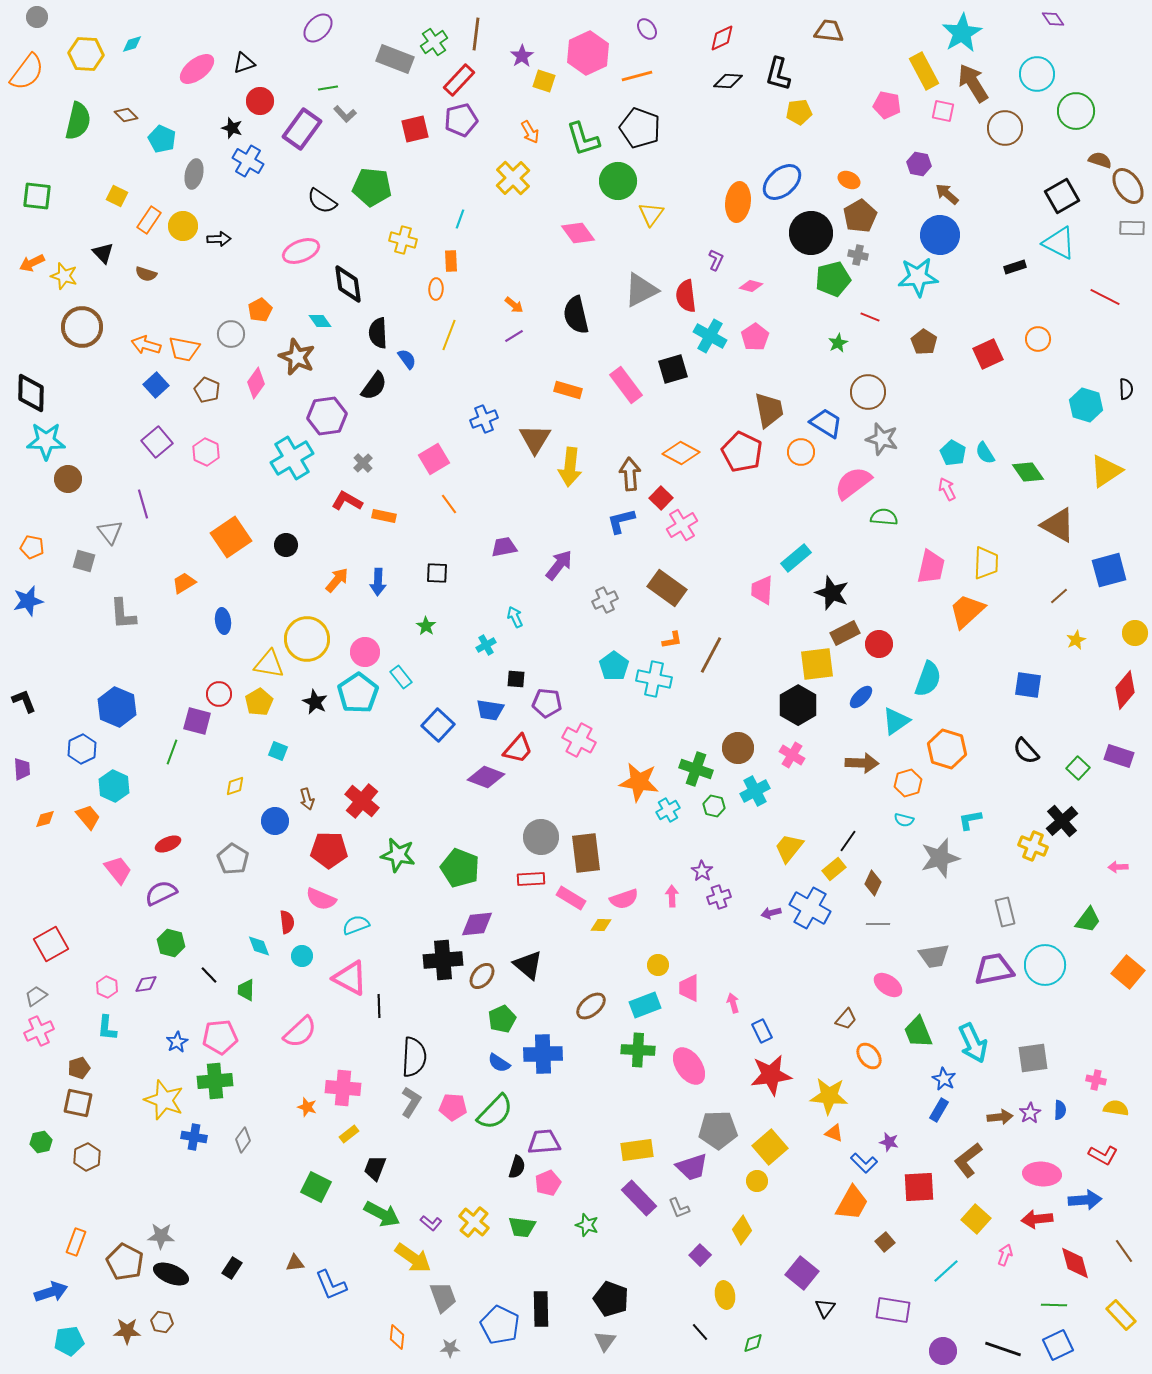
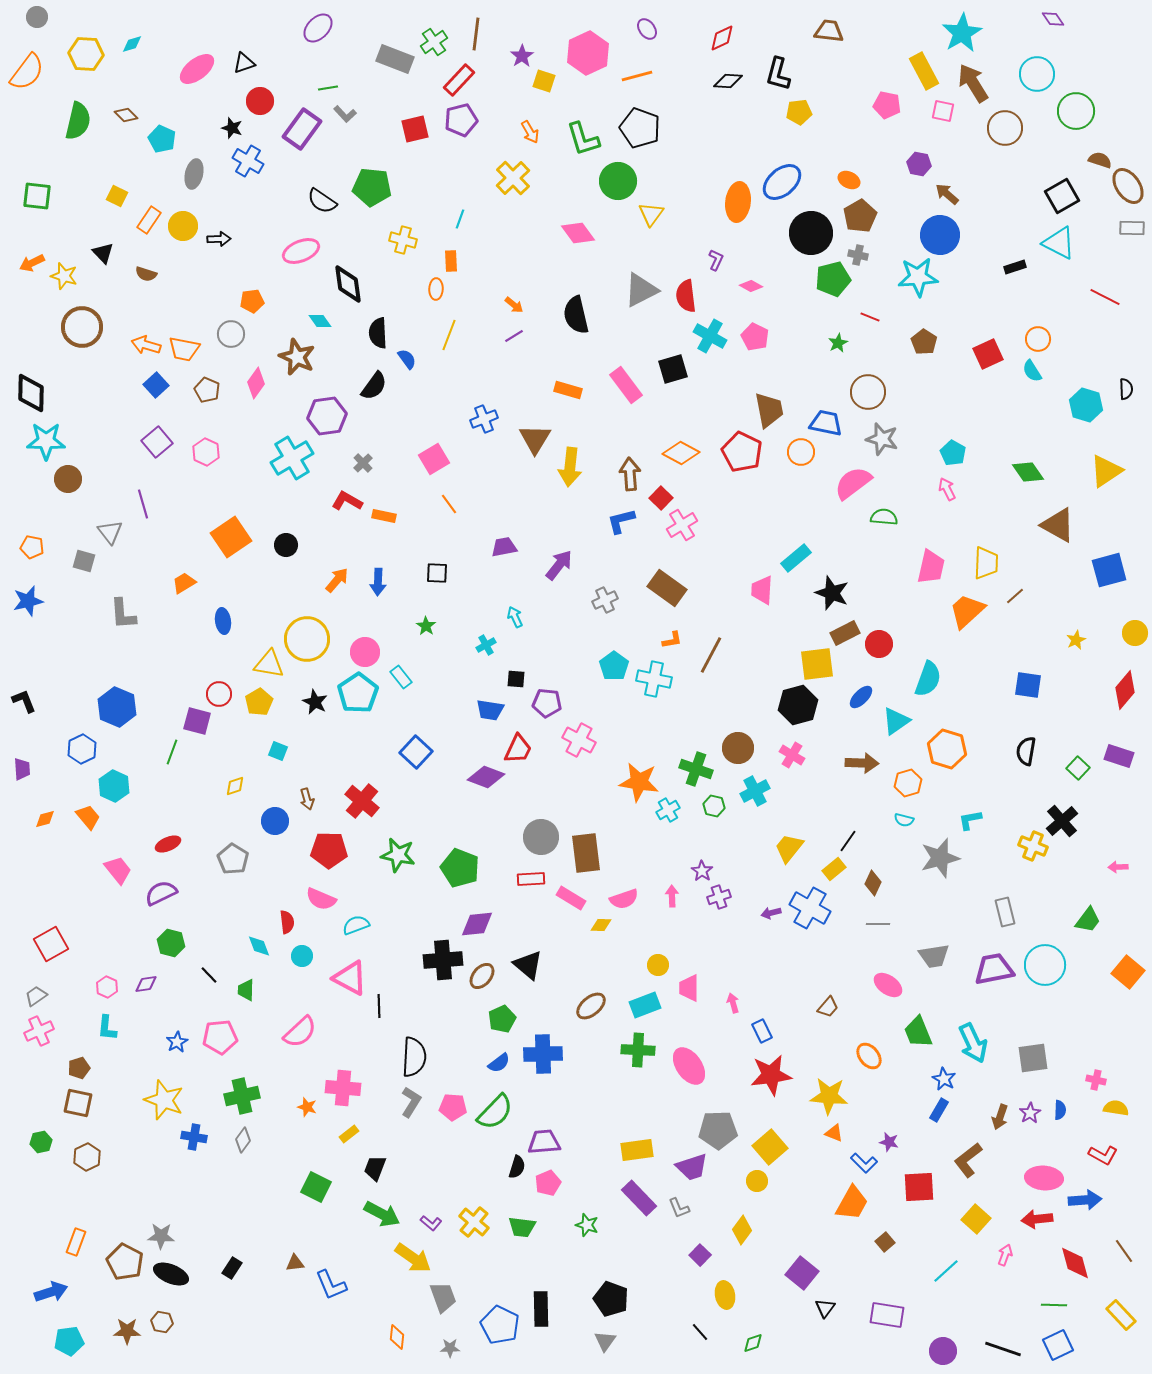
pink diamond at (751, 286): rotated 15 degrees clockwise
orange pentagon at (260, 310): moved 8 px left, 9 px up; rotated 20 degrees clockwise
pink pentagon at (755, 337): rotated 12 degrees counterclockwise
blue trapezoid at (826, 423): rotated 20 degrees counterclockwise
cyan semicircle at (985, 453): moved 47 px right, 82 px up
brown line at (1059, 596): moved 44 px left
black hexagon at (798, 705): rotated 15 degrees clockwise
blue square at (438, 725): moved 22 px left, 27 px down
red trapezoid at (518, 749): rotated 16 degrees counterclockwise
black semicircle at (1026, 751): rotated 52 degrees clockwise
brown trapezoid at (846, 1019): moved 18 px left, 12 px up
blue semicircle at (499, 1063): rotated 70 degrees counterclockwise
green cross at (215, 1081): moved 27 px right, 15 px down; rotated 8 degrees counterclockwise
brown arrow at (1000, 1117): rotated 115 degrees clockwise
pink ellipse at (1042, 1174): moved 2 px right, 4 px down
purple rectangle at (893, 1310): moved 6 px left, 5 px down
